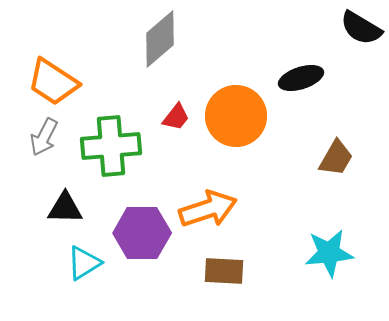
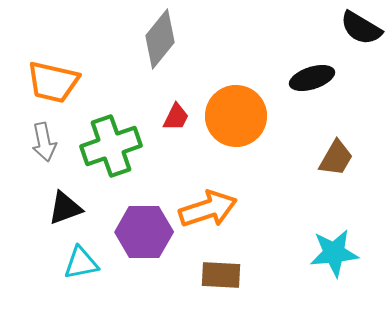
gray diamond: rotated 10 degrees counterclockwise
black ellipse: moved 11 px right
orange trapezoid: rotated 20 degrees counterclockwise
red trapezoid: rotated 12 degrees counterclockwise
gray arrow: moved 5 px down; rotated 39 degrees counterclockwise
green cross: rotated 14 degrees counterclockwise
black triangle: rotated 21 degrees counterclockwise
purple hexagon: moved 2 px right, 1 px up
cyan star: moved 5 px right
cyan triangle: moved 3 px left; rotated 21 degrees clockwise
brown rectangle: moved 3 px left, 4 px down
